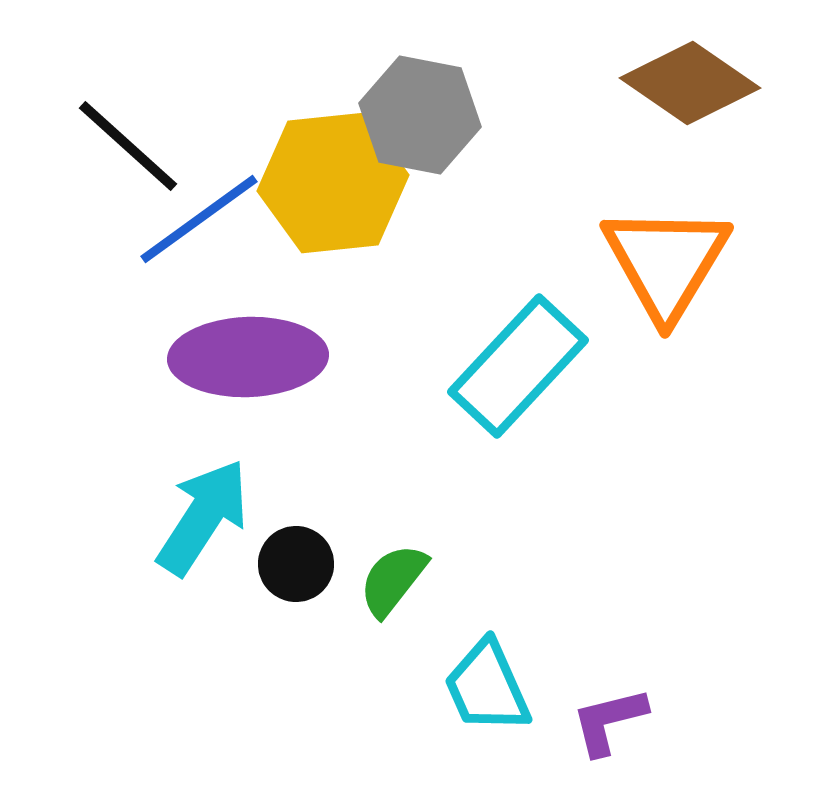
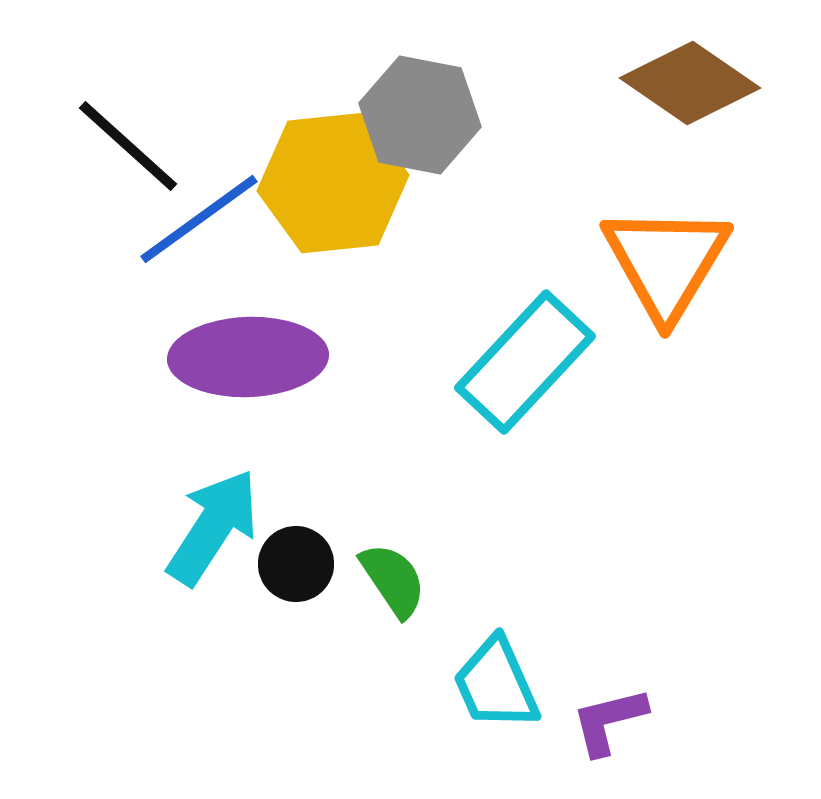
cyan rectangle: moved 7 px right, 4 px up
cyan arrow: moved 10 px right, 10 px down
green semicircle: rotated 108 degrees clockwise
cyan trapezoid: moved 9 px right, 3 px up
